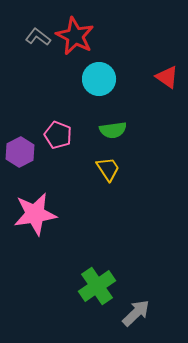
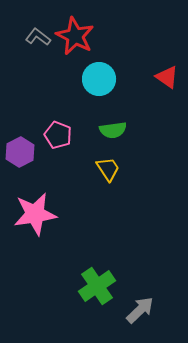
gray arrow: moved 4 px right, 3 px up
